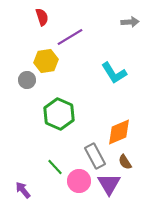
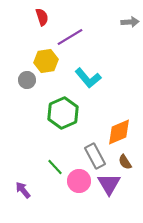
cyan L-shape: moved 26 px left, 5 px down; rotated 8 degrees counterclockwise
green hexagon: moved 4 px right, 1 px up; rotated 12 degrees clockwise
